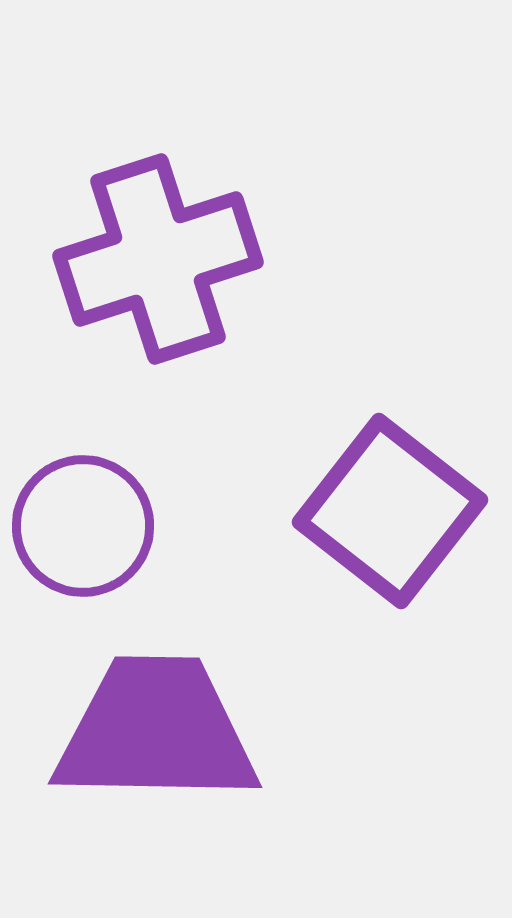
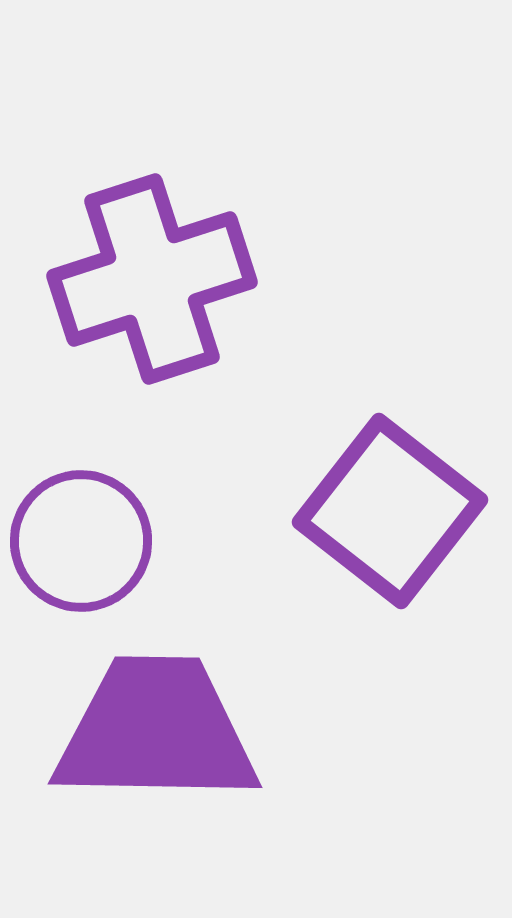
purple cross: moved 6 px left, 20 px down
purple circle: moved 2 px left, 15 px down
